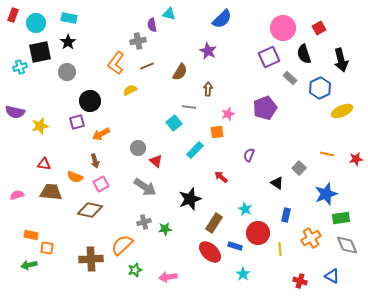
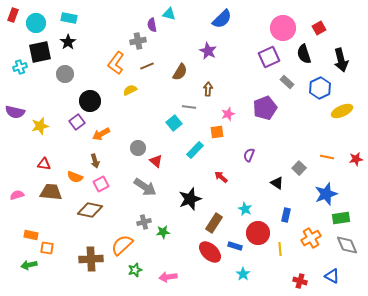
gray circle at (67, 72): moved 2 px left, 2 px down
gray rectangle at (290, 78): moved 3 px left, 4 px down
purple square at (77, 122): rotated 21 degrees counterclockwise
orange line at (327, 154): moved 3 px down
green star at (165, 229): moved 2 px left, 3 px down
